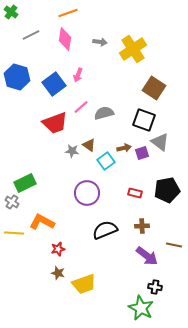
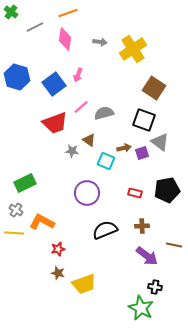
gray line: moved 4 px right, 8 px up
brown triangle: moved 5 px up
cyan square: rotated 30 degrees counterclockwise
gray cross: moved 4 px right, 8 px down
